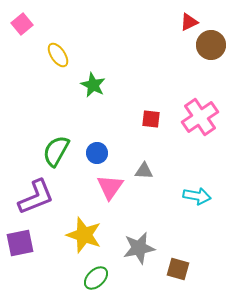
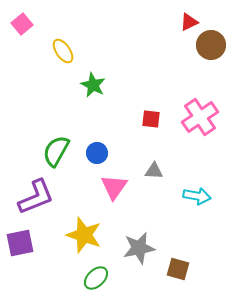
yellow ellipse: moved 5 px right, 4 px up
gray triangle: moved 10 px right
pink triangle: moved 4 px right
